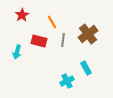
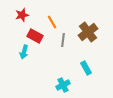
red star: rotated 16 degrees clockwise
brown cross: moved 2 px up
red rectangle: moved 4 px left, 5 px up; rotated 14 degrees clockwise
cyan arrow: moved 7 px right
cyan cross: moved 4 px left, 4 px down
